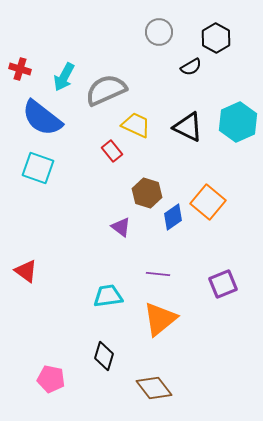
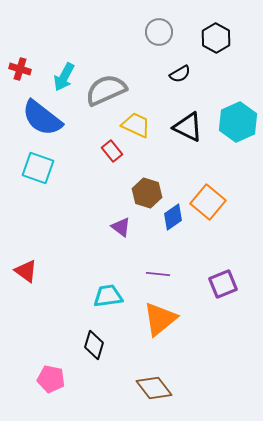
black semicircle: moved 11 px left, 7 px down
black diamond: moved 10 px left, 11 px up
